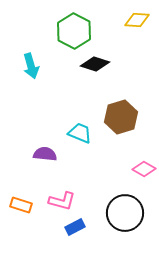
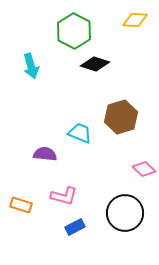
yellow diamond: moved 2 px left
pink diamond: rotated 15 degrees clockwise
pink L-shape: moved 2 px right, 5 px up
